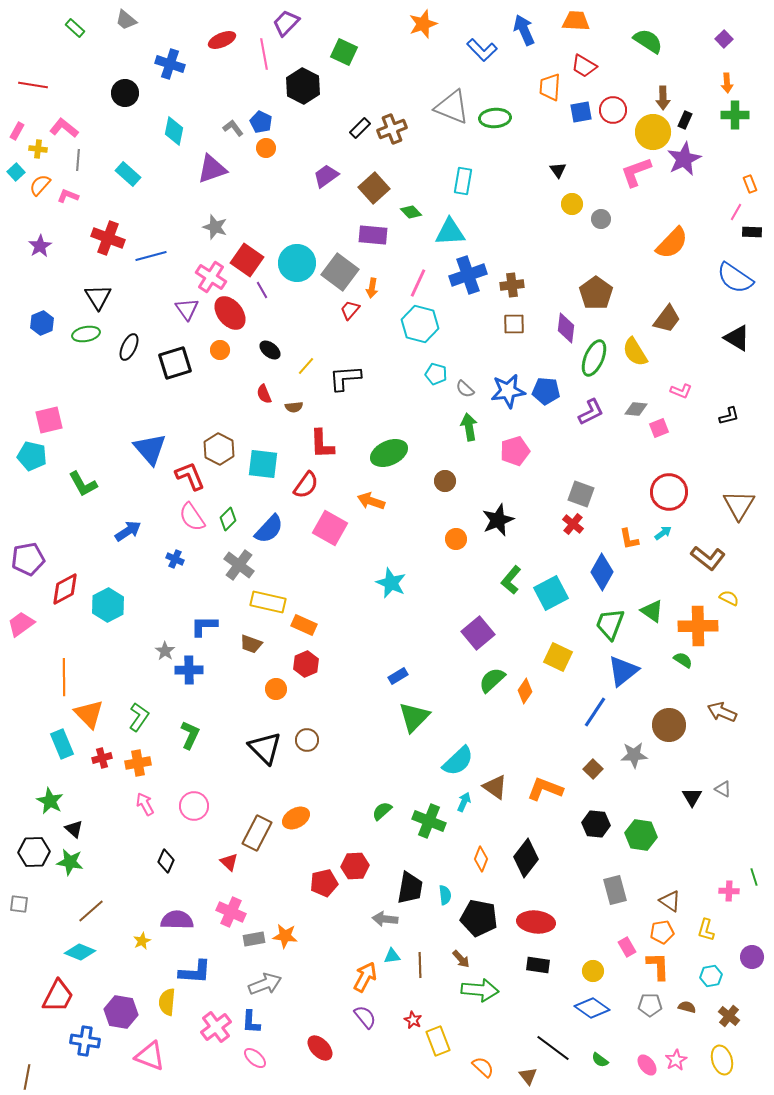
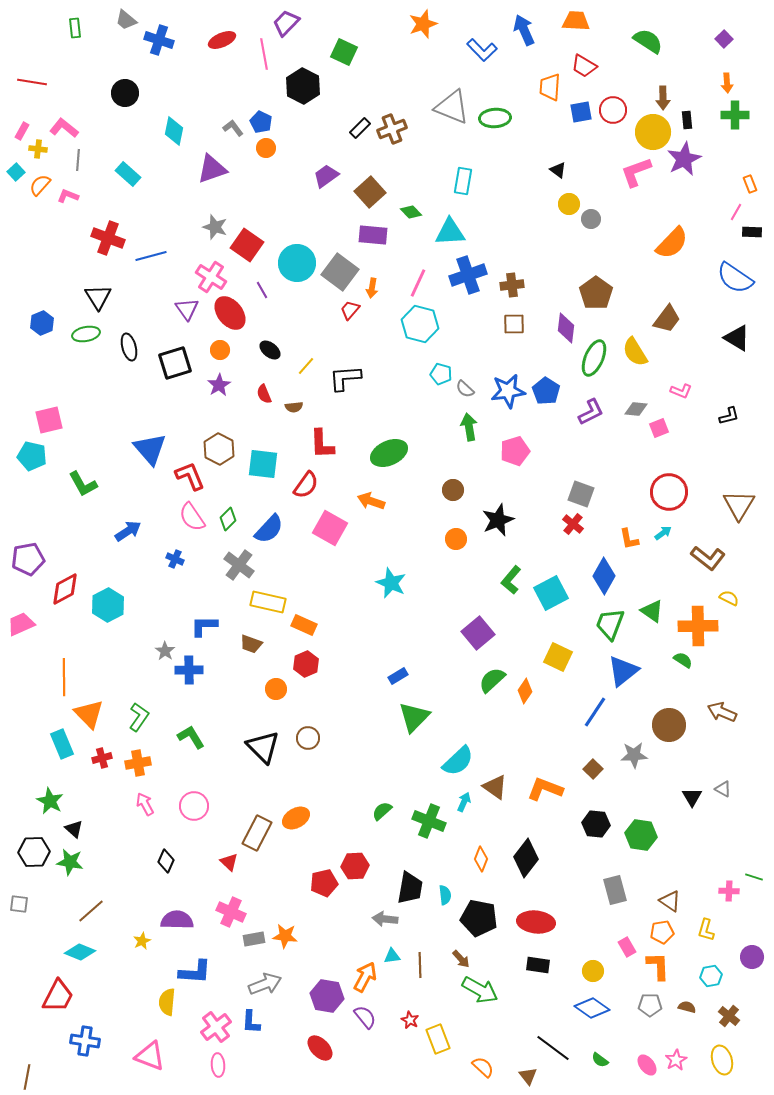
green rectangle at (75, 28): rotated 42 degrees clockwise
blue cross at (170, 64): moved 11 px left, 24 px up
red line at (33, 85): moved 1 px left, 3 px up
black rectangle at (685, 120): moved 2 px right; rotated 30 degrees counterclockwise
pink rectangle at (17, 131): moved 5 px right
black triangle at (558, 170): rotated 18 degrees counterclockwise
brown square at (374, 188): moved 4 px left, 4 px down
yellow circle at (572, 204): moved 3 px left
gray circle at (601, 219): moved 10 px left
purple star at (40, 246): moved 179 px right, 139 px down
red square at (247, 260): moved 15 px up
black ellipse at (129, 347): rotated 40 degrees counterclockwise
cyan pentagon at (436, 374): moved 5 px right
blue pentagon at (546, 391): rotated 28 degrees clockwise
brown circle at (445, 481): moved 8 px right, 9 px down
blue diamond at (602, 572): moved 2 px right, 4 px down
pink trapezoid at (21, 624): rotated 12 degrees clockwise
green L-shape at (190, 735): moved 1 px right, 2 px down; rotated 56 degrees counterclockwise
brown circle at (307, 740): moved 1 px right, 2 px up
black triangle at (265, 748): moved 2 px left, 1 px up
green line at (754, 877): rotated 54 degrees counterclockwise
green arrow at (480, 990): rotated 24 degrees clockwise
purple hexagon at (121, 1012): moved 206 px right, 16 px up
red star at (413, 1020): moved 3 px left
yellow rectangle at (438, 1041): moved 2 px up
pink ellipse at (255, 1058): moved 37 px left, 7 px down; rotated 45 degrees clockwise
